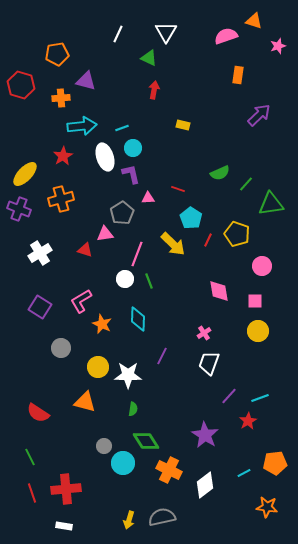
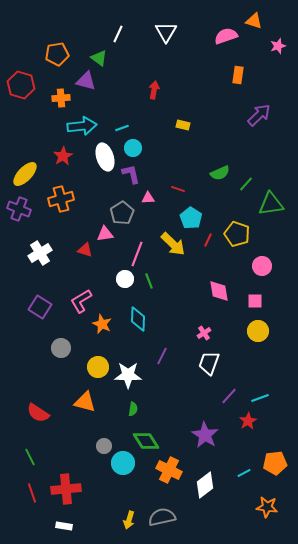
green triangle at (149, 58): moved 50 px left; rotated 12 degrees clockwise
